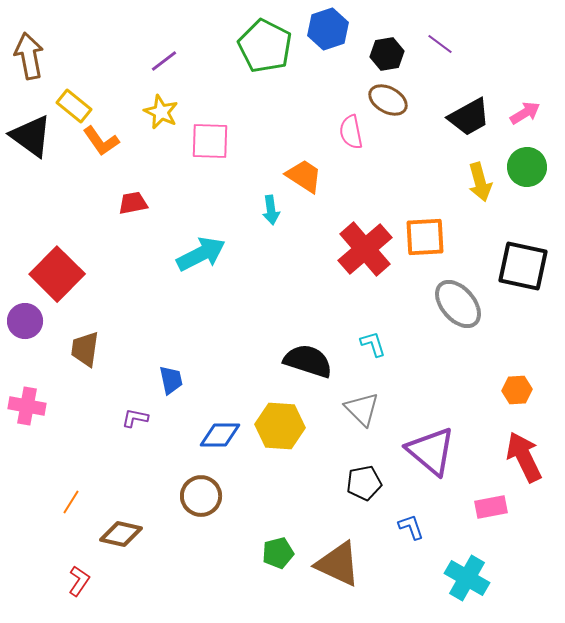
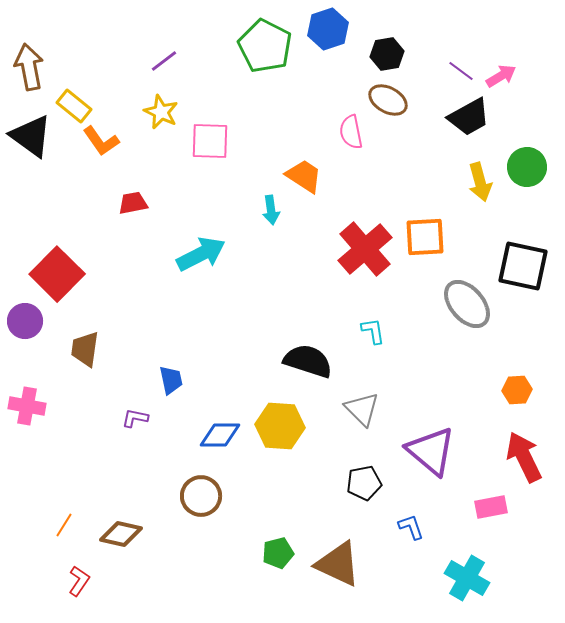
purple line at (440, 44): moved 21 px right, 27 px down
brown arrow at (29, 56): moved 11 px down
pink arrow at (525, 113): moved 24 px left, 37 px up
gray ellipse at (458, 304): moved 9 px right
cyan L-shape at (373, 344): moved 13 px up; rotated 8 degrees clockwise
orange line at (71, 502): moved 7 px left, 23 px down
